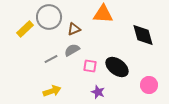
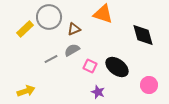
orange triangle: rotated 15 degrees clockwise
pink square: rotated 16 degrees clockwise
yellow arrow: moved 26 px left
